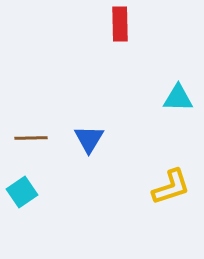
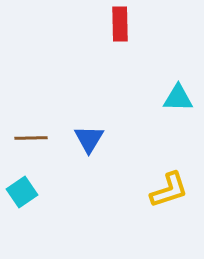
yellow L-shape: moved 2 px left, 3 px down
